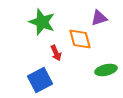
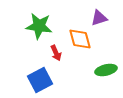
green star: moved 3 px left, 4 px down; rotated 12 degrees counterclockwise
